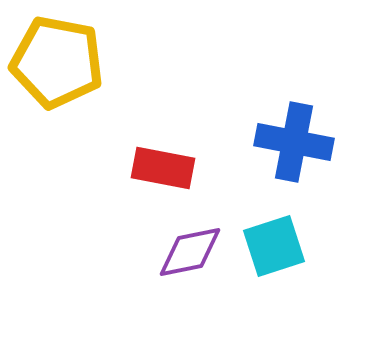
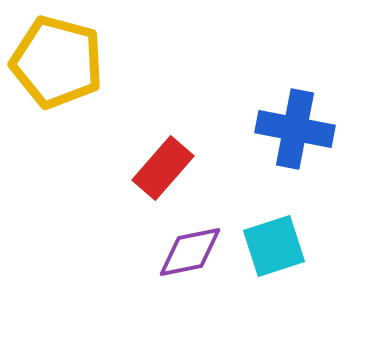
yellow pentagon: rotated 4 degrees clockwise
blue cross: moved 1 px right, 13 px up
red rectangle: rotated 60 degrees counterclockwise
